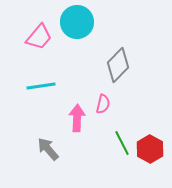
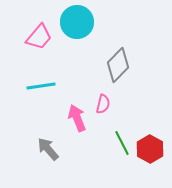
pink arrow: rotated 24 degrees counterclockwise
